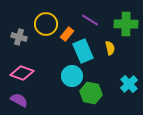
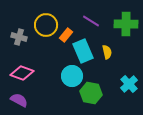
purple line: moved 1 px right, 1 px down
yellow circle: moved 1 px down
orange rectangle: moved 1 px left, 1 px down
yellow semicircle: moved 3 px left, 4 px down
